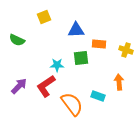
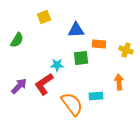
green semicircle: rotated 84 degrees counterclockwise
red L-shape: moved 2 px left, 2 px up
cyan rectangle: moved 2 px left; rotated 24 degrees counterclockwise
